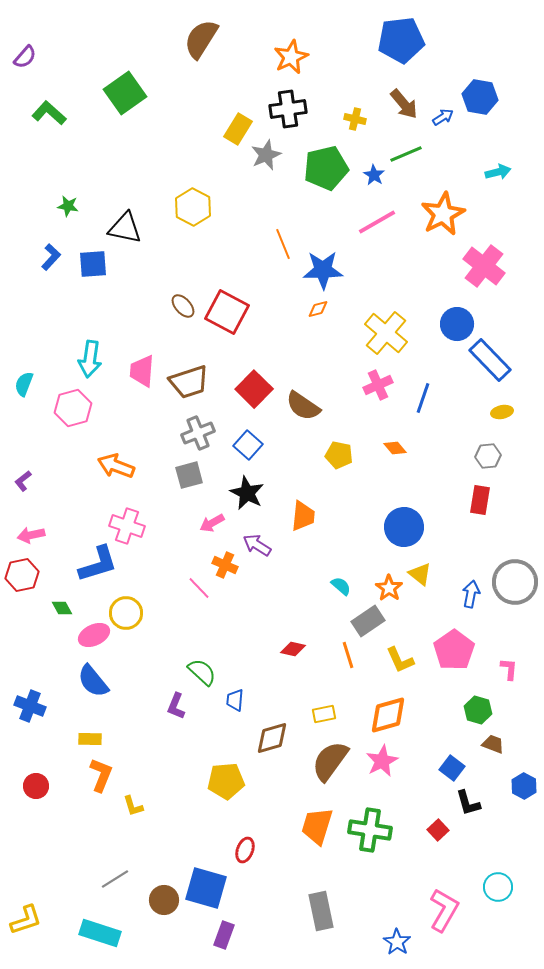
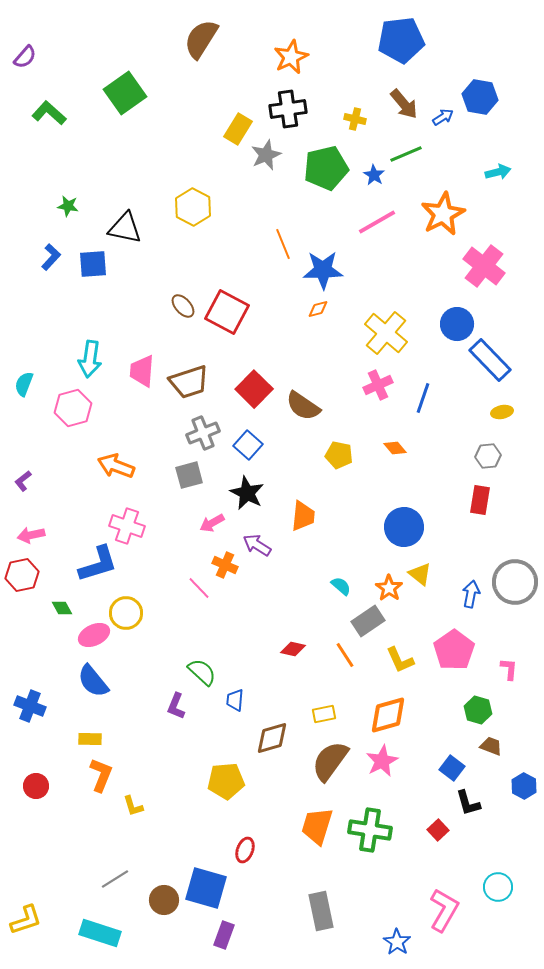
gray cross at (198, 433): moved 5 px right
orange line at (348, 655): moved 3 px left; rotated 16 degrees counterclockwise
brown trapezoid at (493, 744): moved 2 px left, 2 px down
